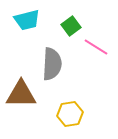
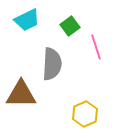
cyan trapezoid: rotated 12 degrees counterclockwise
green square: moved 1 px left
pink line: rotated 40 degrees clockwise
yellow hexagon: moved 15 px right; rotated 15 degrees counterclockwise
